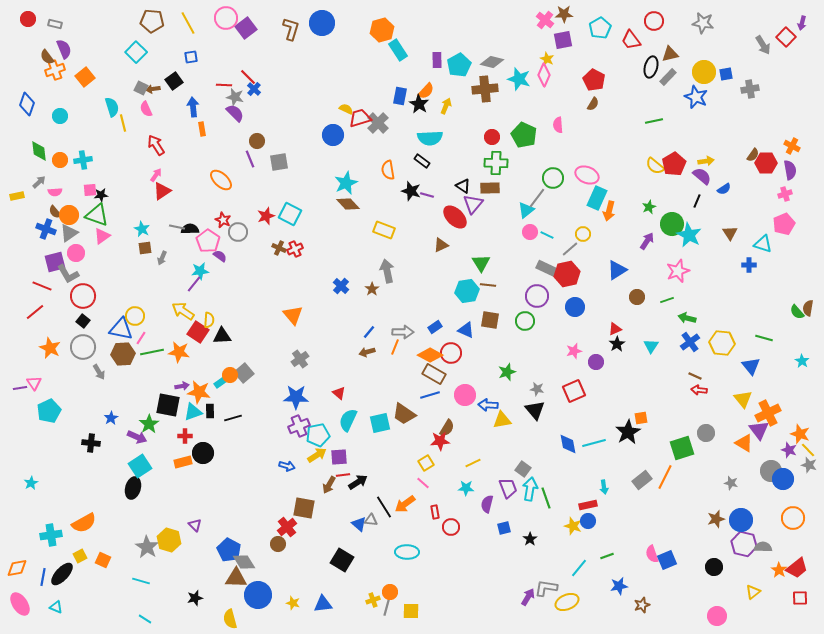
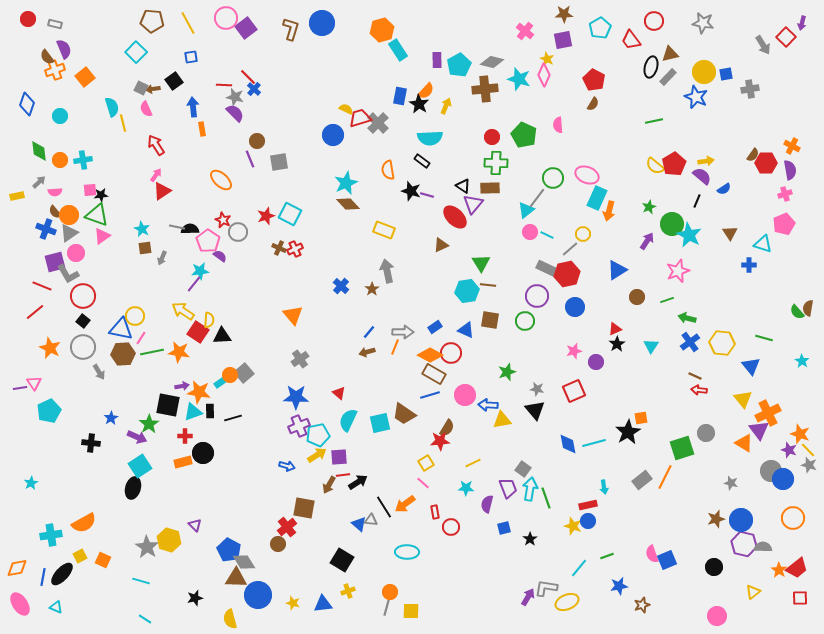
pink cross at (545, 20): moved 20 px left, 11 px down
yellow cross at (373, 600): moved 25 px left, 9 px up
